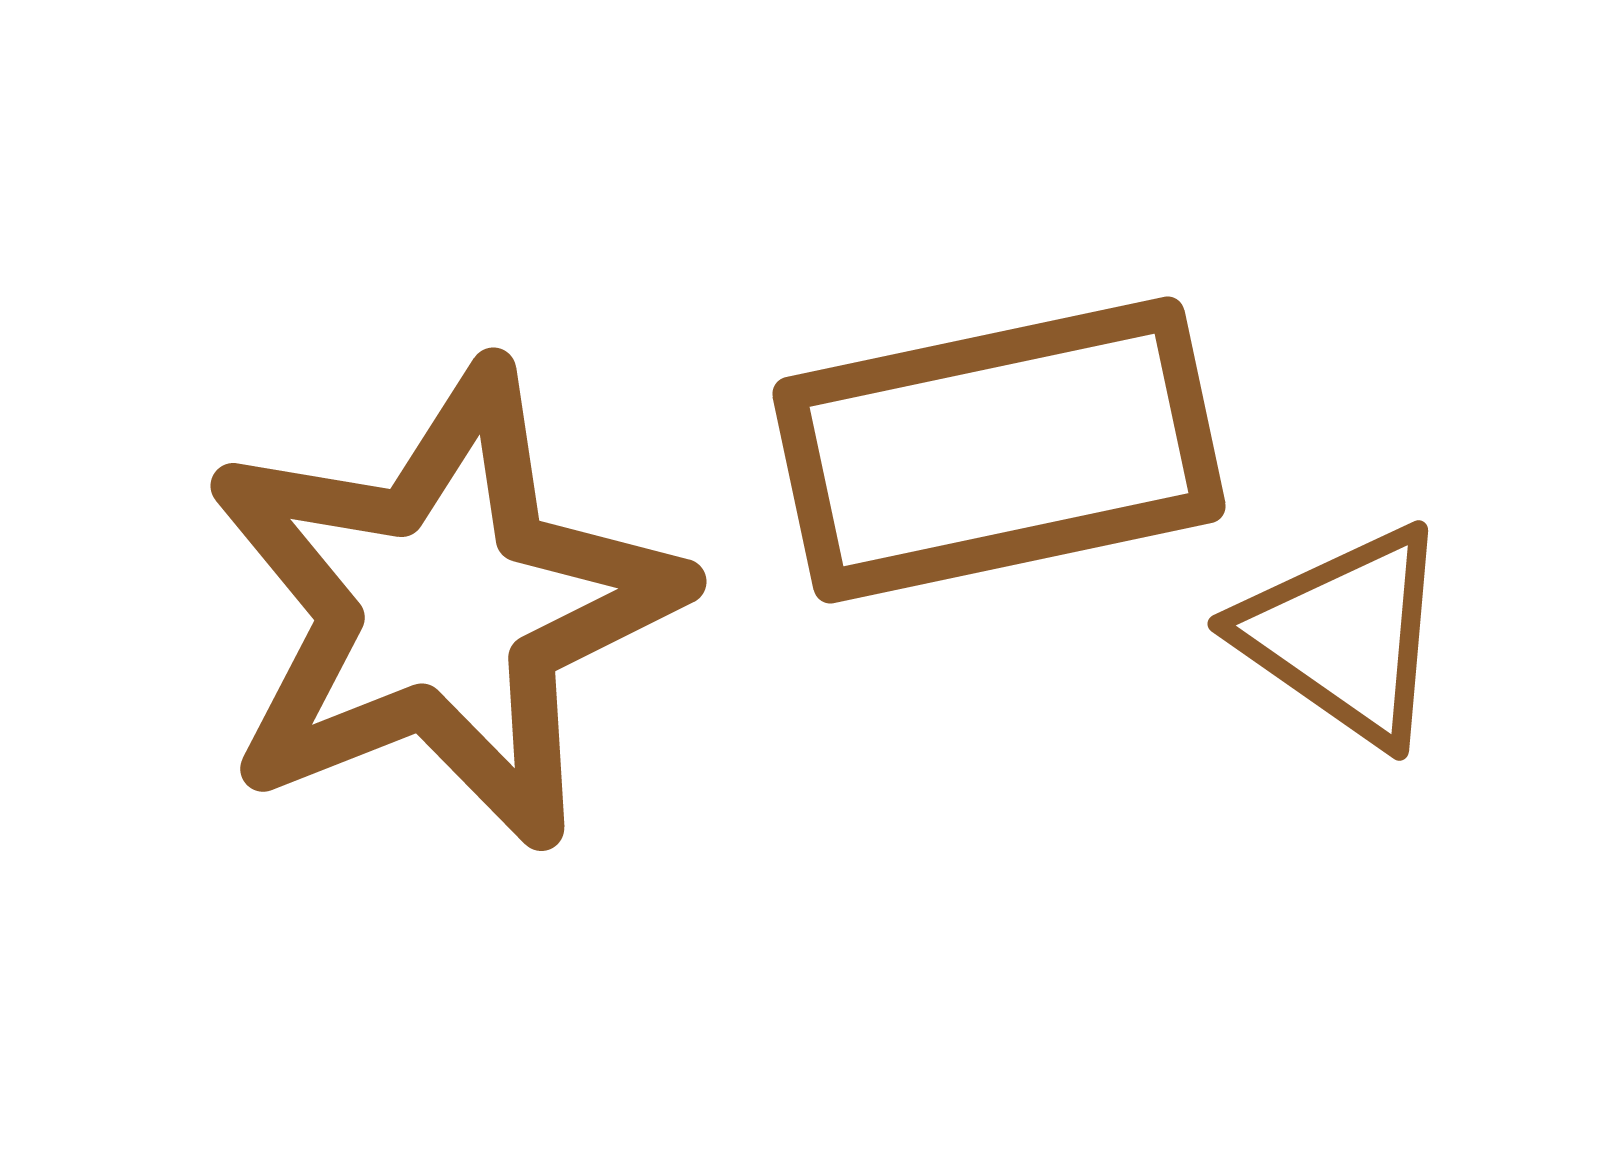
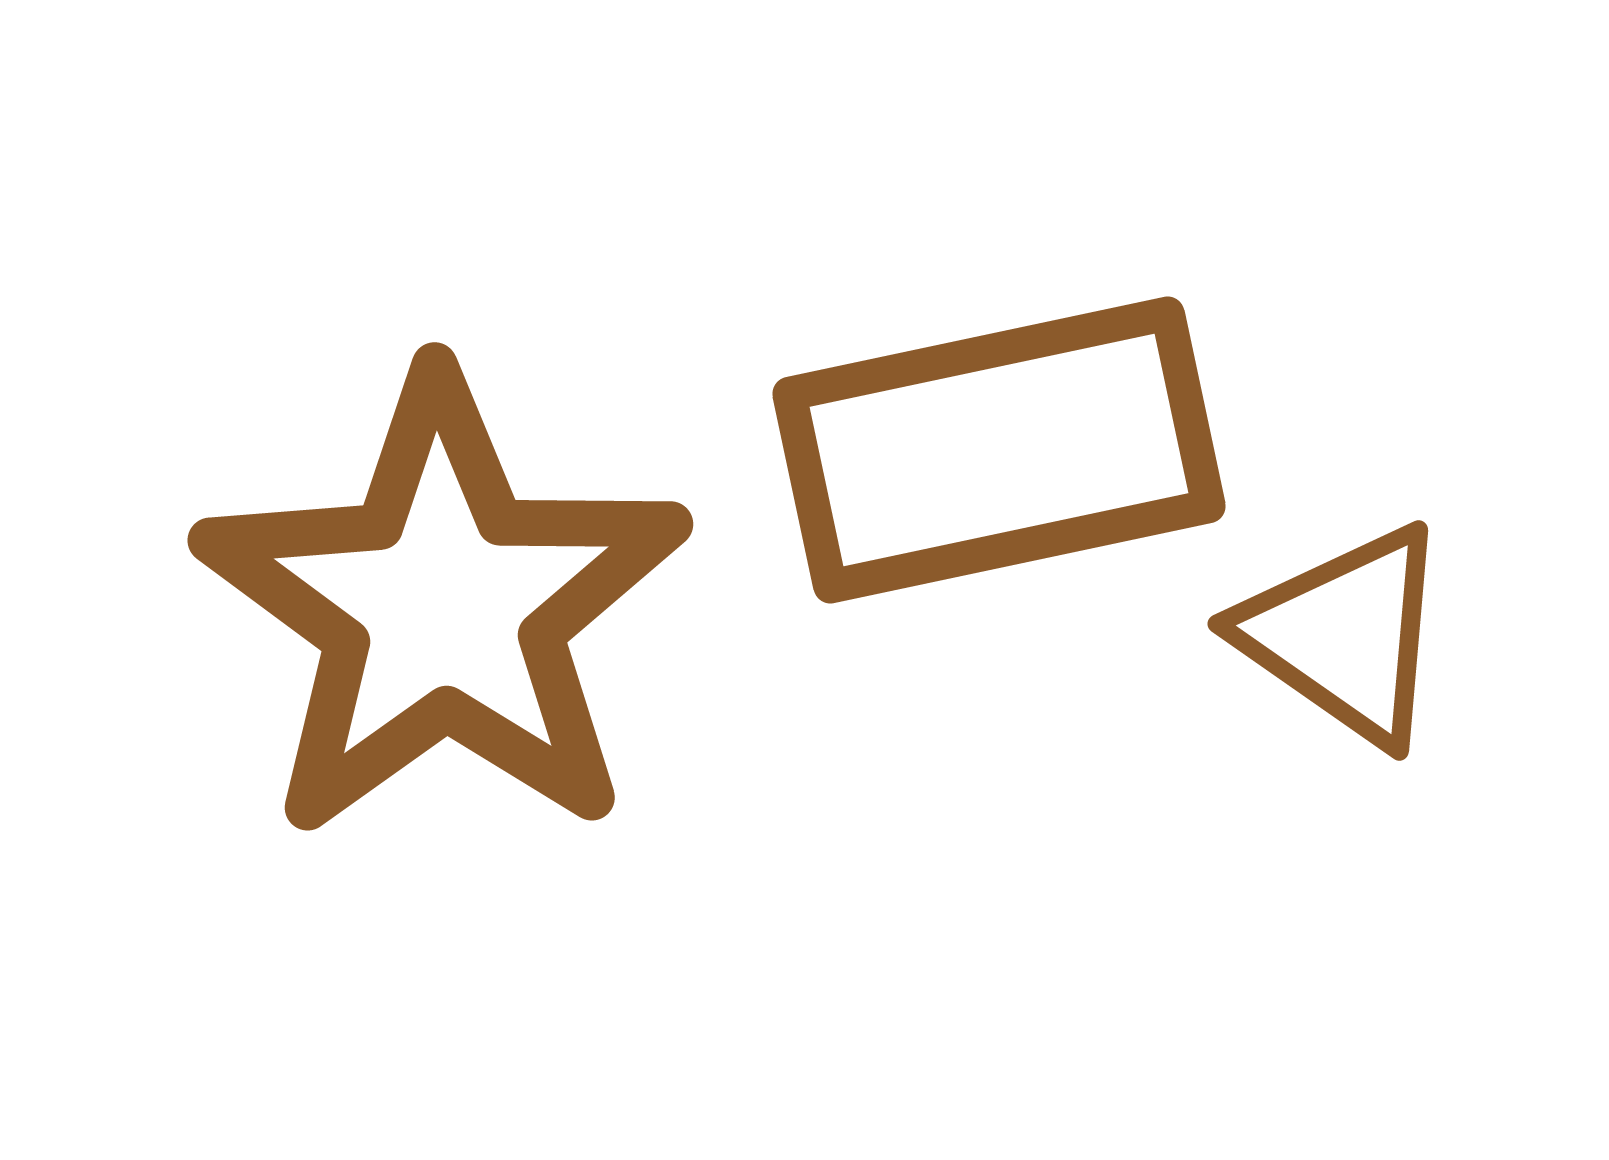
brown star: rotated 14 degrees counterclockwise
